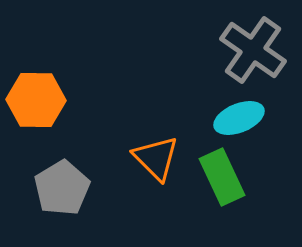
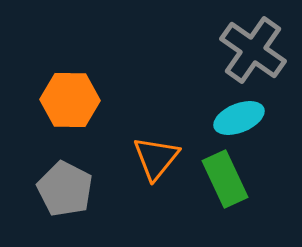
orange hexagon: moved 34 px right
orange triangle: rotated 24 degrees clockwise
green rectangle: moved 3 px right, 2 px down
gray pentagon: moved 3 px right, 1 px down; rotated 14 degrees counterclockwise
